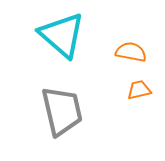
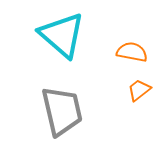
orange semicircle: moved 1 px right
orange trapezoid: rotated 25 degrees counterclockwise
